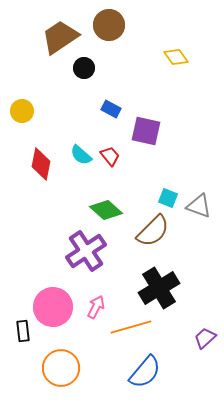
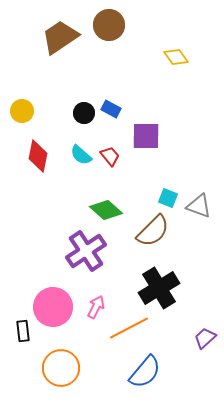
black circle: moved 45 px down
purple square: moved 5 px down; rotated 12 degrees counterclockwise
red diamond: moved 3 px left, 8 px up
orange line: moved 2 px left, 1 px down; rotated 12 degrees counterclockwise
